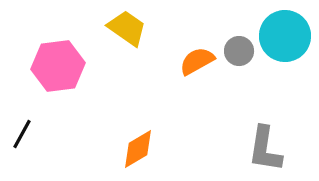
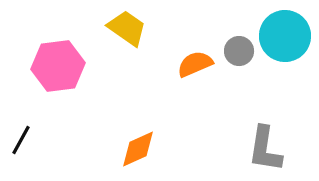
orange semicircle: moved 2 px left, 3 px down; rotated 6 degrees clockwise
black line: moved 1 px left, 6 px down
orange diamond: rotated 6 degrees clockwise
